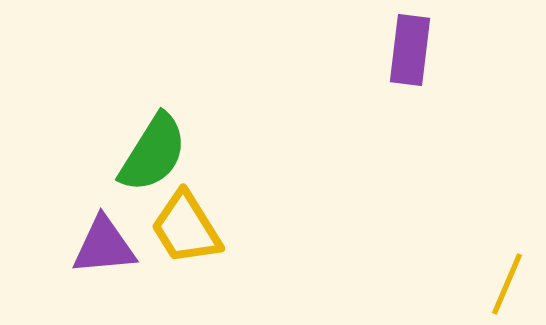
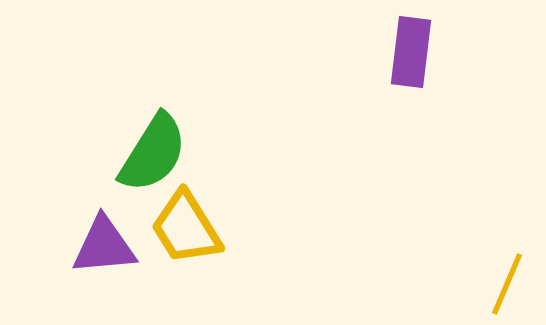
purple rectangle: moved 1 px right, 2 px down
